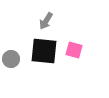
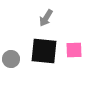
gray arrow: moved 3 px up
pink square: rotated 18 degrees counterclockwise
